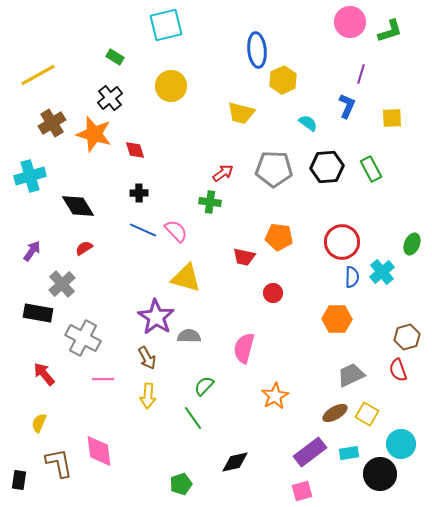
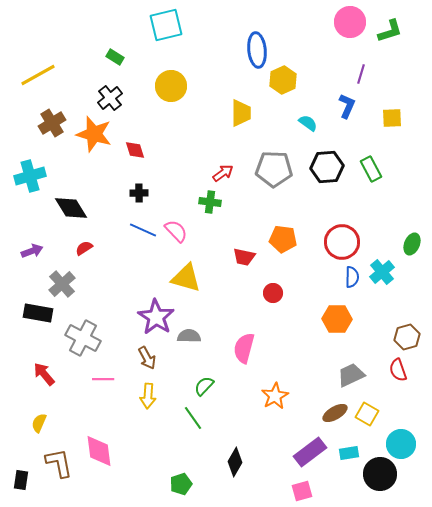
yellow trapezoid at (241, 113): rotated 104 degrees counterclockwise
black diamond at (78, 206): moved 7 px left, 2 px down
orange pentagon at (279, 237): moved 4 px right, 2 px down
purple arrow at (32, 251): rotated 35 degrees clockwise
black diamond at (235, 462): rotated 48 degrees counterclockwise
black rectangle at (19, 480): moved 2 px right
